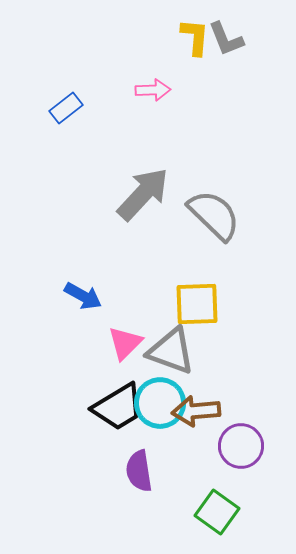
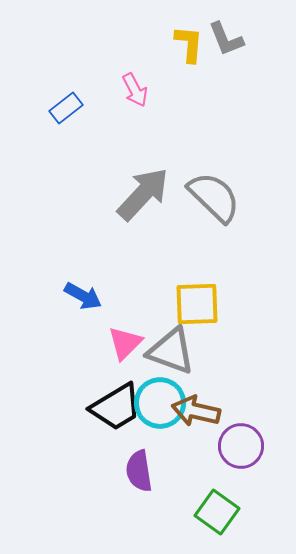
yellow L-shape: moved 6 px left, 7 px down
pink arrow: moved 18 px left; rotated 64 degrees clockwise
gray semicircle: moved 18 px up
black trapezoid: moved 2 px left
brown arrow: rotated 18 degrees clockwise
